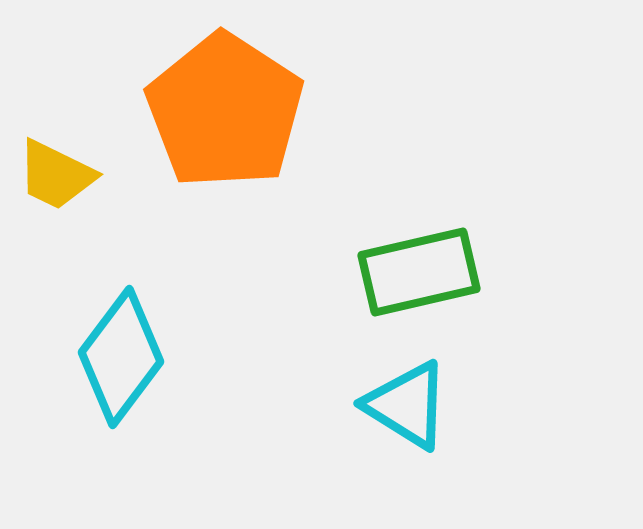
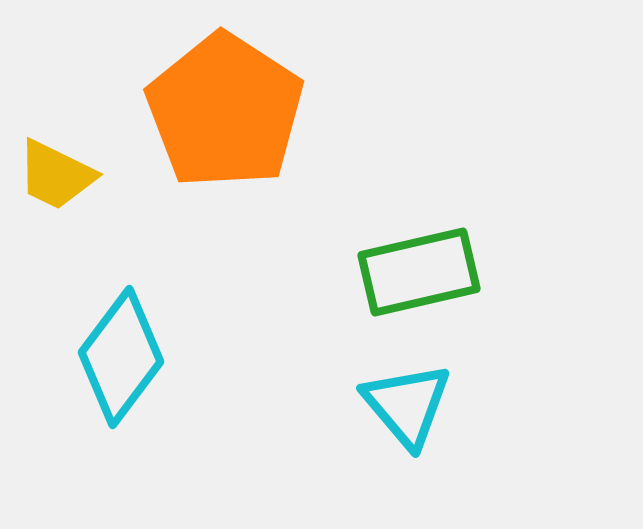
cyan triangle: rotated 18 degrees clockwise
